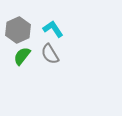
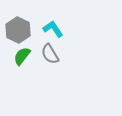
gray hexagon: rotated 10 degrees counterclockwise
